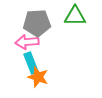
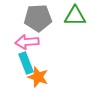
gray pentagon: moved 1 px right, 5 px up
cyan rectangle: moved 5 px left
